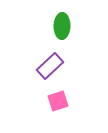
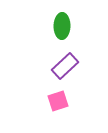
purple rectangle: moved 15 px right
